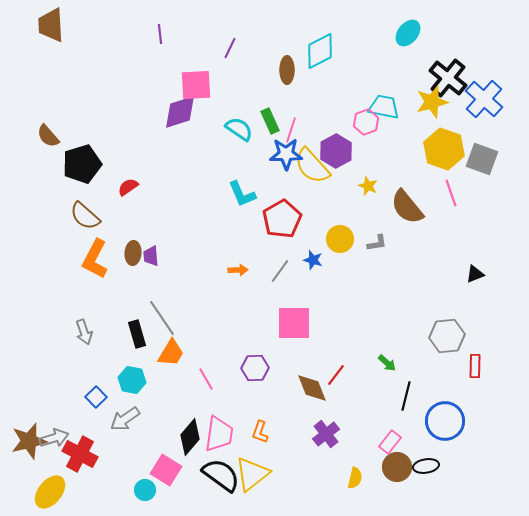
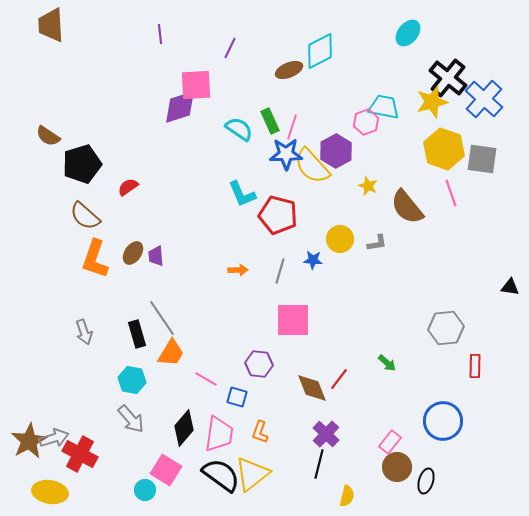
brown ellipse at (287, 70): moved 2 px right; rotated 68 degrees clockwise
purple diamond at (180, 112): moved 5 px up
pink line at (291, 130): moved 1 px right, 3 px up
brown semicircle at (48, 136): rotated 15 degrees counterclockwise
gray square at (482, 159): rotated 12 degrees counterclockwise
red pentagon at (282, 219): moved 4 px left, 4 px up; rotated 27 degrees counterclockwise
brown ellipse at (133, 253): rotated 30 degrees clockwise
purple trapezoid at (151, 256): moved 5 px right
orange L-shape at (95, 259): rotated 9 degrees counterclockwise
blue star at (313, 260): rotated 12 degrees counterclockwise
gray line at (280, 271): rotated 20 degrees counterclockwise
black triangle at (475, 274): moved 35 px right, 13 px down; rotated 30 degrees clockwise
pink square at (294, 323): moved 1 px left, 3 px up
gray hexagon at (447, 336): moved 1 px left, 8 px up
purple hexagon at (255, 368): moved 4 px right, 4 px up; rotated 8 degrees clockwise
red line at (336, 375): moved 3 px right, 4 px down
pink line at (206, 379): rotated 30 degrees counterclockwise
black line at (406, 396): moved 87 px left, 68 px down
blue square at (96, 397): moved 141 px right; rotated 30 degrees counterclockwise
gray arrow at (125, 419): moved 6 px right; rotated 96 degrees counterclockwise
blue circle at (445, 421): moved 2 px left
purple cross at (326, 434): rotated 8 degrees counterclockwise
black diamond at (190, 437): moved 6 px left, 9 px up
brown star at (29, 441): rotated 15 degrees counterclockwise
black ellipse at (426, 466): moved 15 px down; rotated 65 degrees counterclockwise
yellow semicircle at (355, 478): moved 8 px left, 18 px down
yellow ellipse at (50, 492): rotated 60 degrees clockwise
